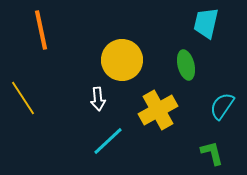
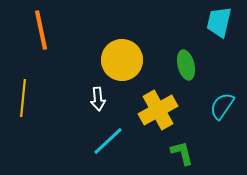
cyan trapezoid: moved 13 px right, 1 px up
yellow line: rotated 39 degrees clockwise
green L-shape: moved 30 px left
